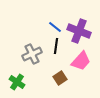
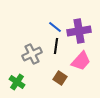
purple cross: rotated 30 degrees counterclockwise
brown square: rotated 24 degrees counterclockwise
